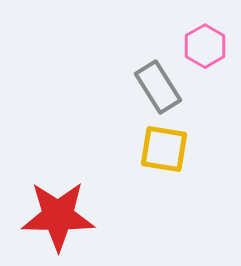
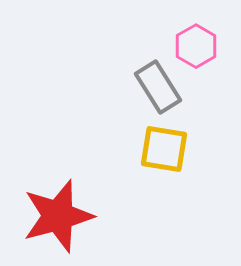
pink hexagon: moved 9 px left
red star: rotated 16 degrees counterclockwise
